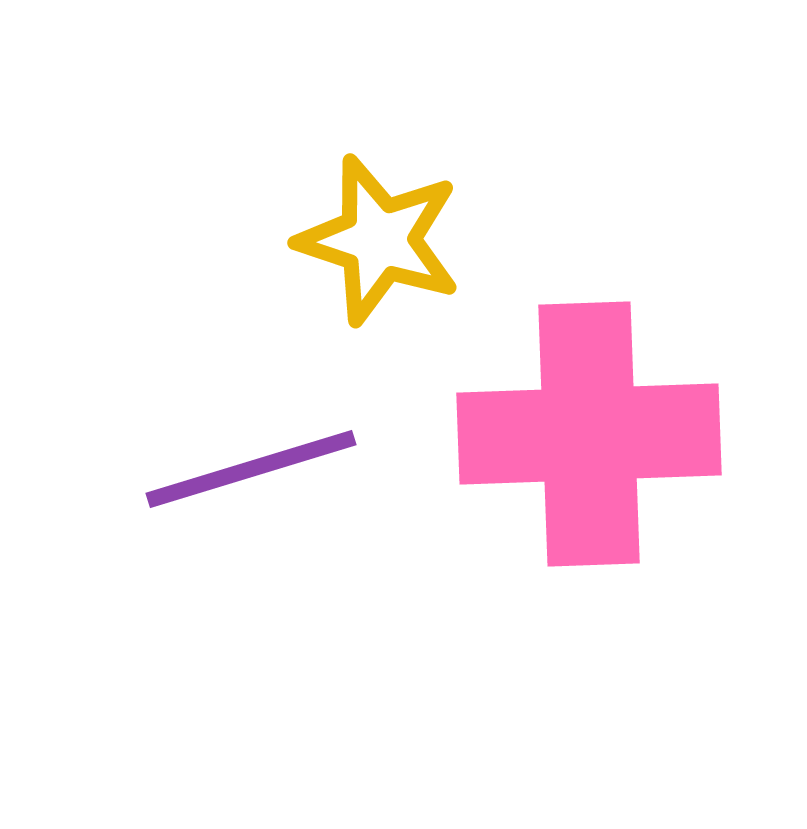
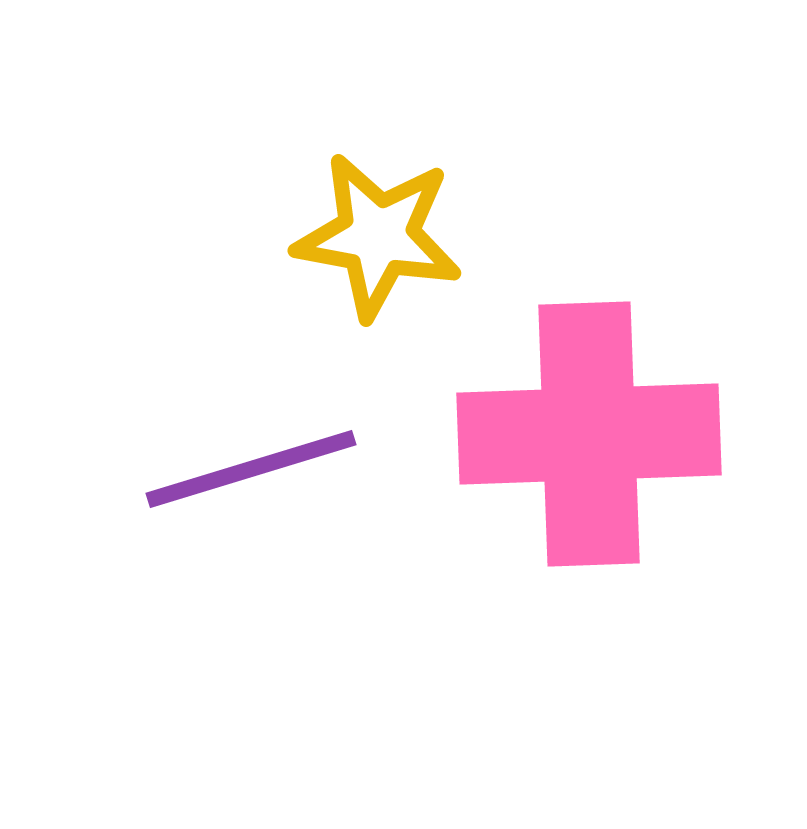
yellow star: moved 1 px left, 4 px up; rotated 8 degrees counterclockwise
